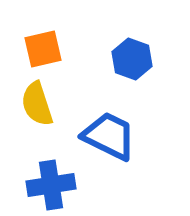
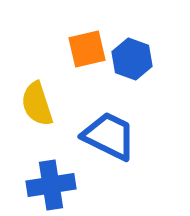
orange square: moved 44 px right
